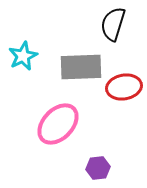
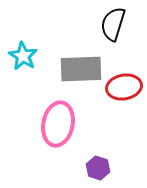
cyan star: rotated 16 degrees counterclockwise
gray rectangle: moved 2 px down
pink ellipse: rotated 33 degrees counterclockwise
purple hexagon: rotated 25 degrees clockwise
